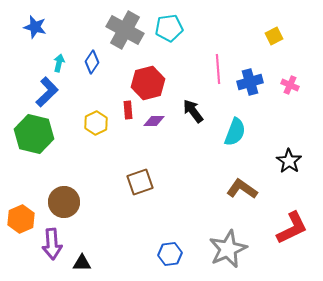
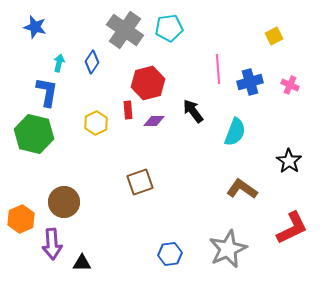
gray cross: rotated 6 degrees clockwise
blue L-shape: rotated 36 degrees counterclockwise
